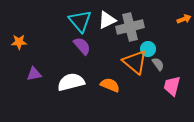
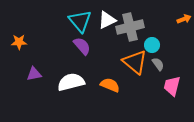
cyan circle: moved 4 px right, 4 px up
